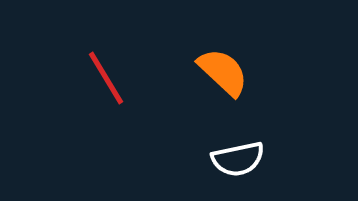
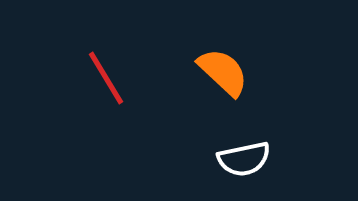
white semicircle: moved 6 px right
